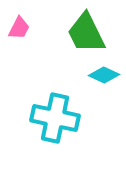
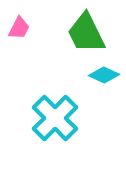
cyan cross: rotated 33 degrees clockwise
